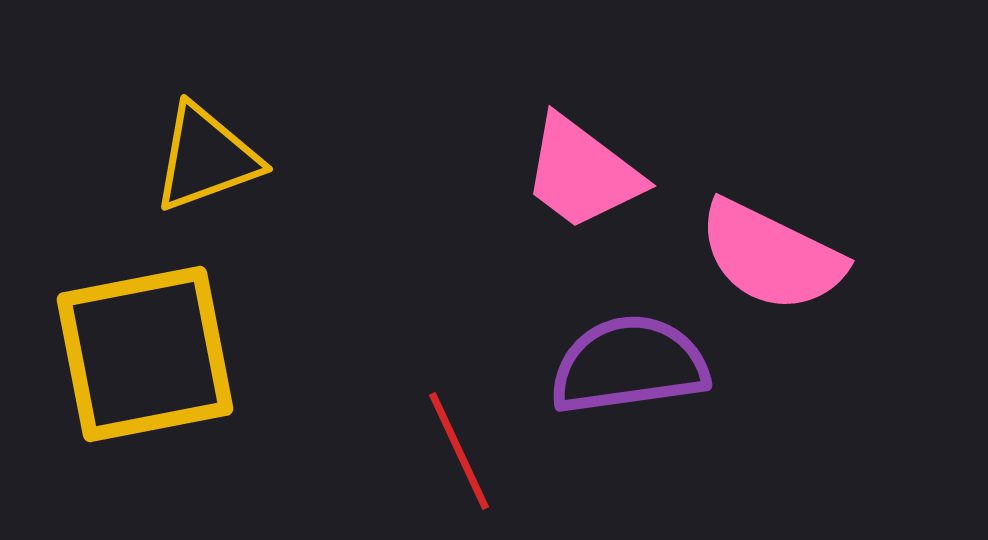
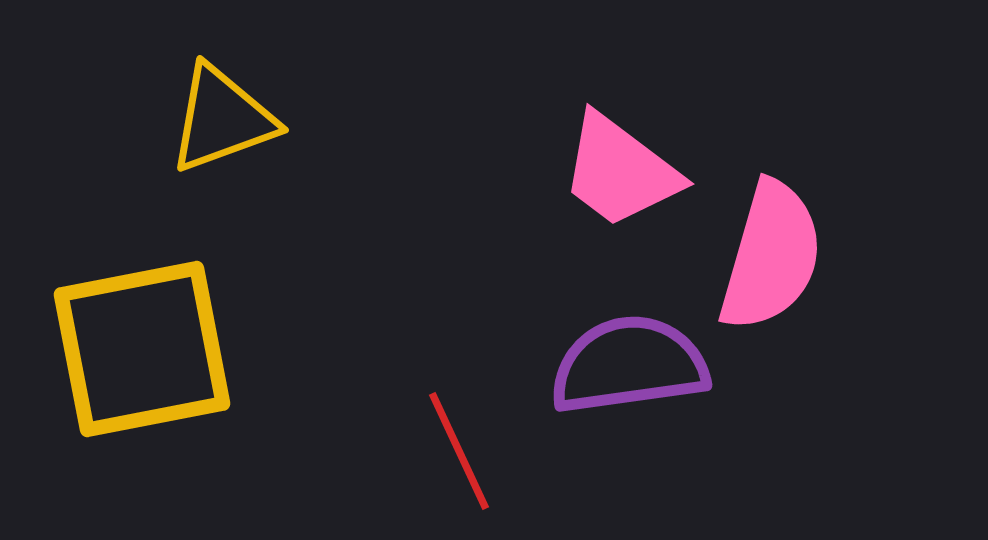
yellow triangle: moved 16 px right, 39 px up
pink trapezoid: moved 38 px right, 2 px up
pink semicircle: rotated 100 degrees counterclockwise
yellow square: moved 3 px left, 5 px up
